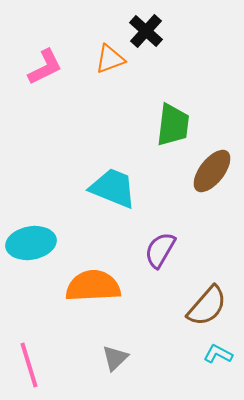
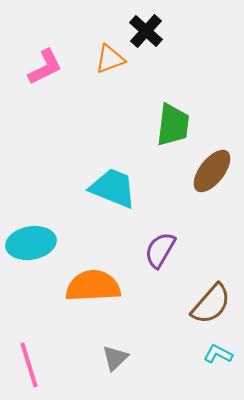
brown semicircle: moved 4 px right, 2 px up
